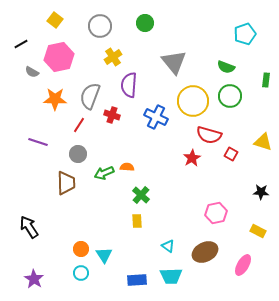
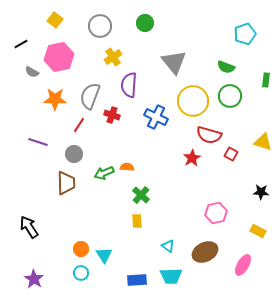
gray circle at (78, 154): moved 4 px left
